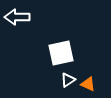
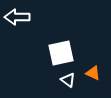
white triangle: rotated 49 degrees counterclockwise
orange triangle: moved 5 px right, 11 px up
